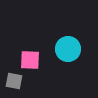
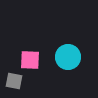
cyan circle: moved 8 px down
